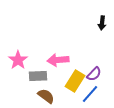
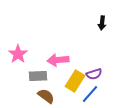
pink star: moved 6 px up
purple semicircle: rotated 28 degrees clockwise
